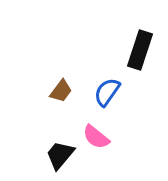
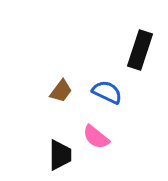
blue semicircle: rotated 80 degrees clockwise
black trapezoid: rotated 140 degrees clockwise
